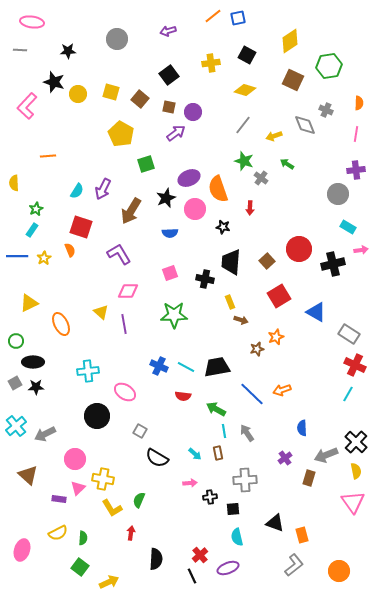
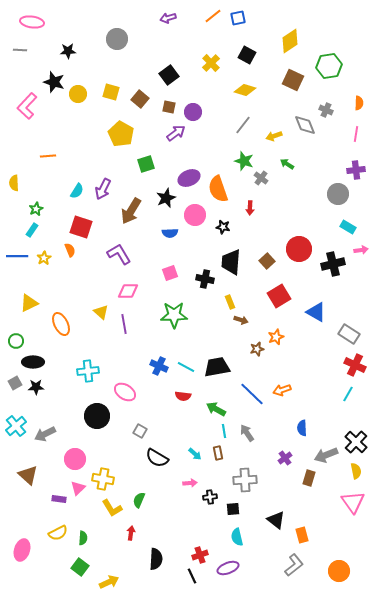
purple arrow at (168, 31): moved 13 px up
yellow cross at (211, 63): rotated 36 degrees counterclockwise
pink circle at (195, 209): moved 6 px down
black triangle at (275, 523): moved 1 px right, 3 px up; rotated 18 degrees clockwise
red cross at (200, 555): rotated 21 degrees clockwise
